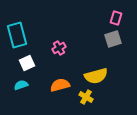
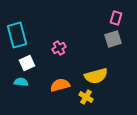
cyan semicircle: moved 3 px up; rotated 24 degrees clockwise
